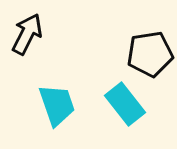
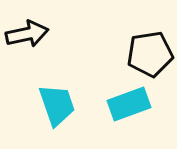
black arrow: rotated 51 degrees clockwise
cyan rectangle: moved 4 px right; rotated 72 degrees counterclockwise
